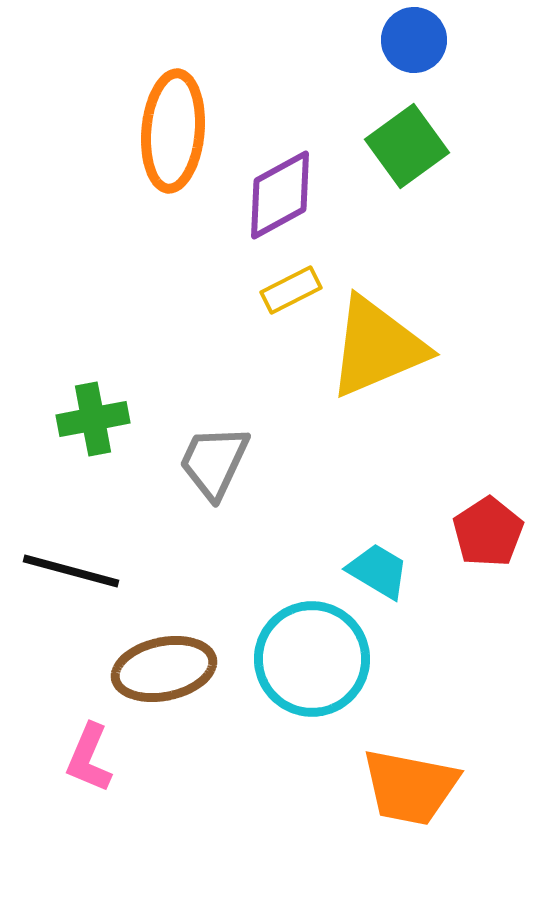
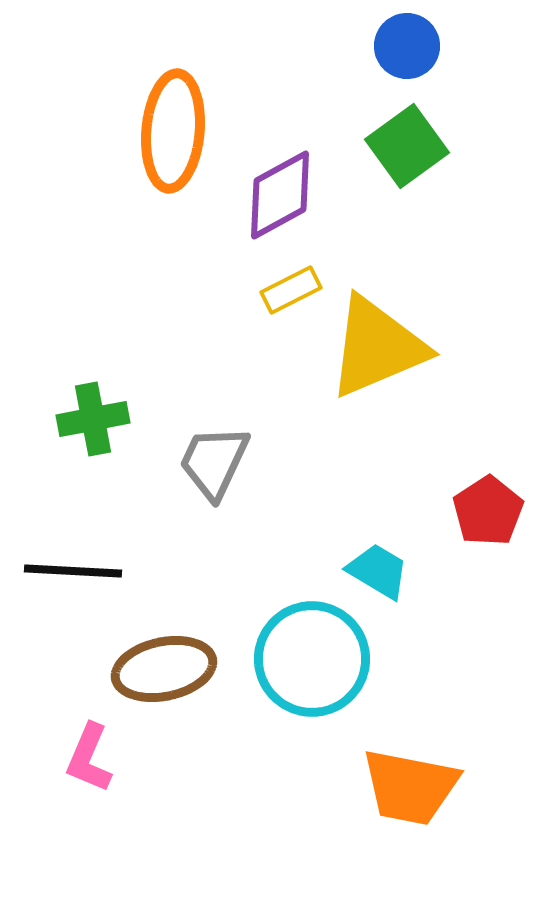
blue circle: moved 7 px left, 6 px down
red pentagon: moved 21 px up
black line: moved 2 px right; rotated 12 degrees counterclockwise
